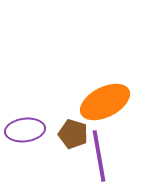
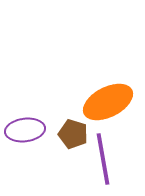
orange ellipse: moved 3 px right
purple line: moved 4 px right, 3 px down
